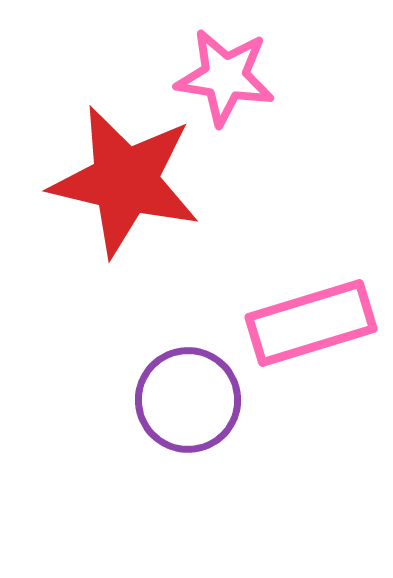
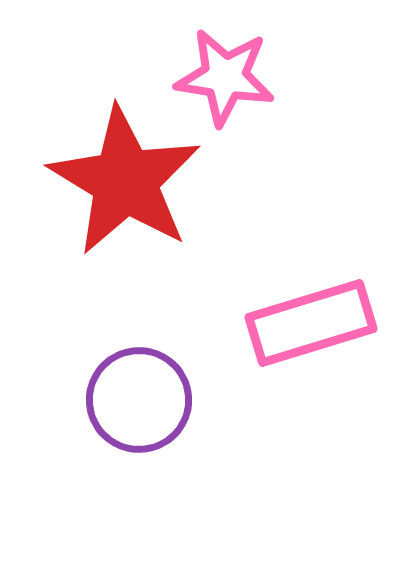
red star: rotated 18 degrees clockwise
purple circle: moved 49 px left
